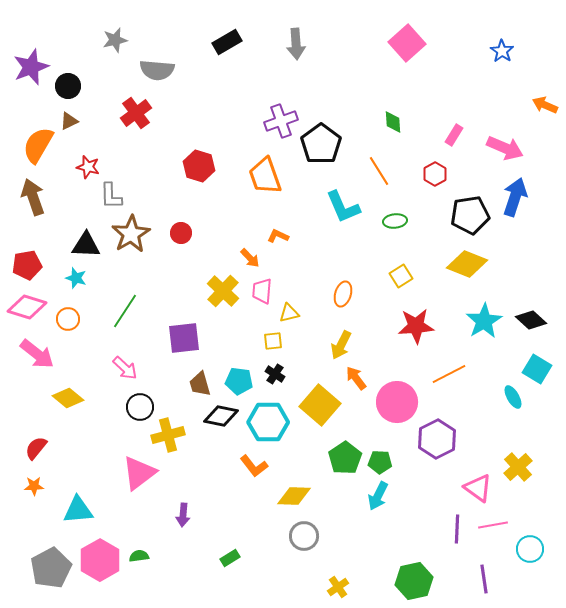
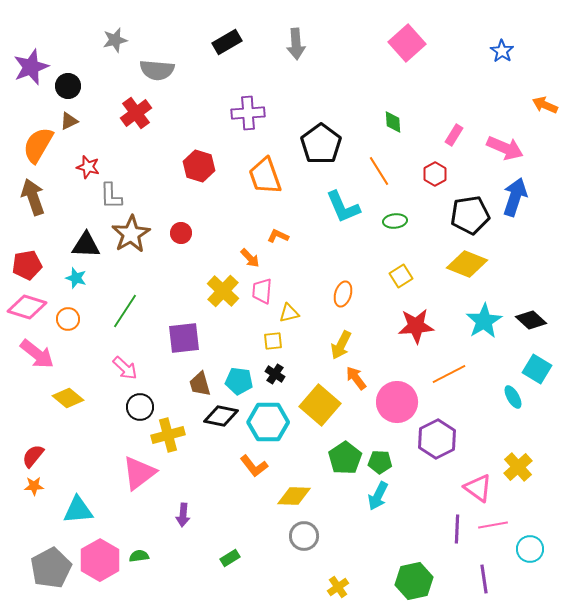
purple cross at (281, 121): moved 33 px left, 8 px up; rotated 16 degrees clockwise
red semicircle at (36, 448): moved 3 px left, 8 px down
